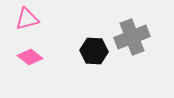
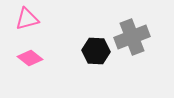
black hexagon: moved 2 px right
pink diamond: moved 1 px down
